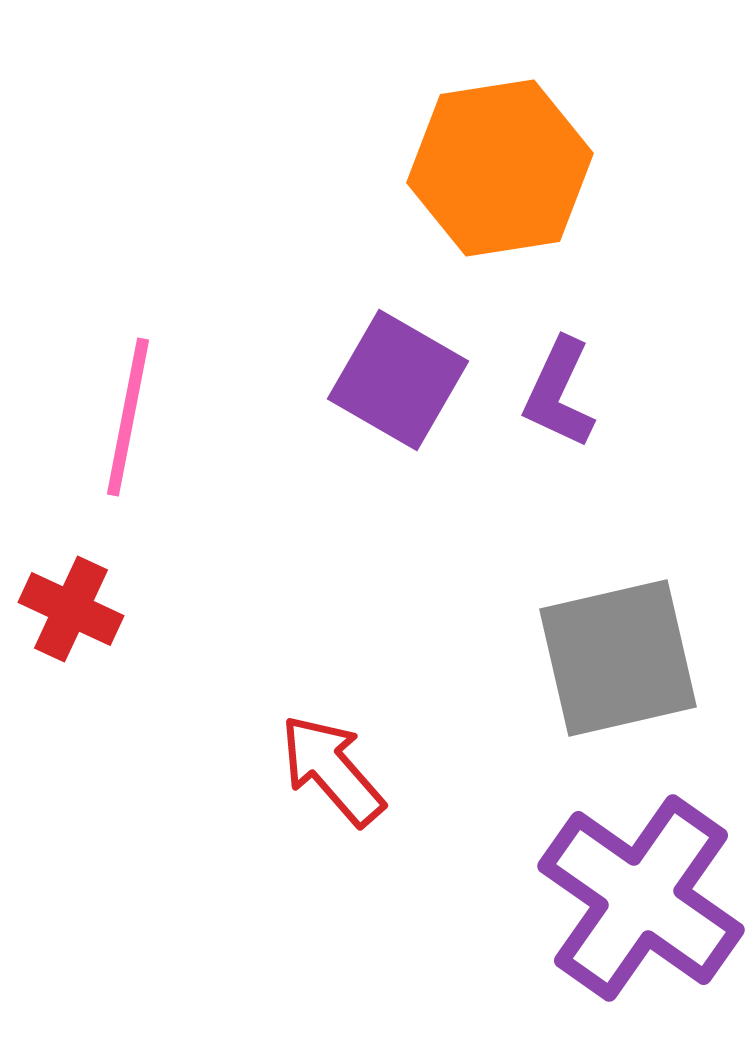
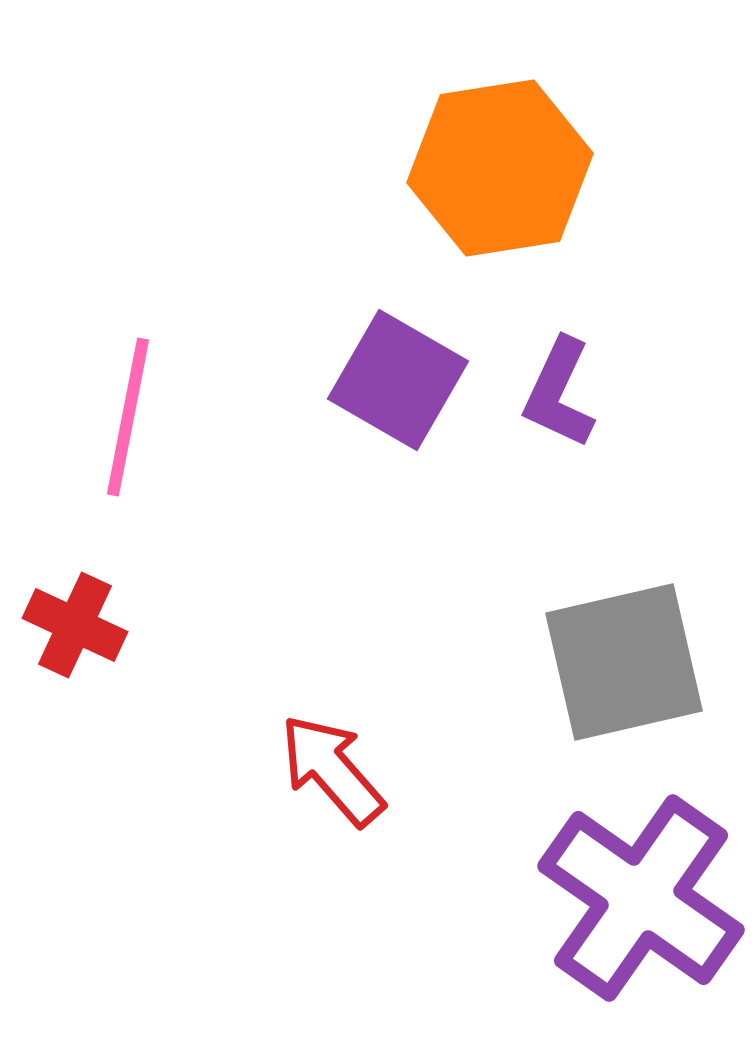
red cross: moved 4 px right, 16 px down
gray square: moved 6 px right, 4 px down
